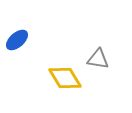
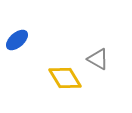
gray triangle: rotated 20 degrees clockwise
